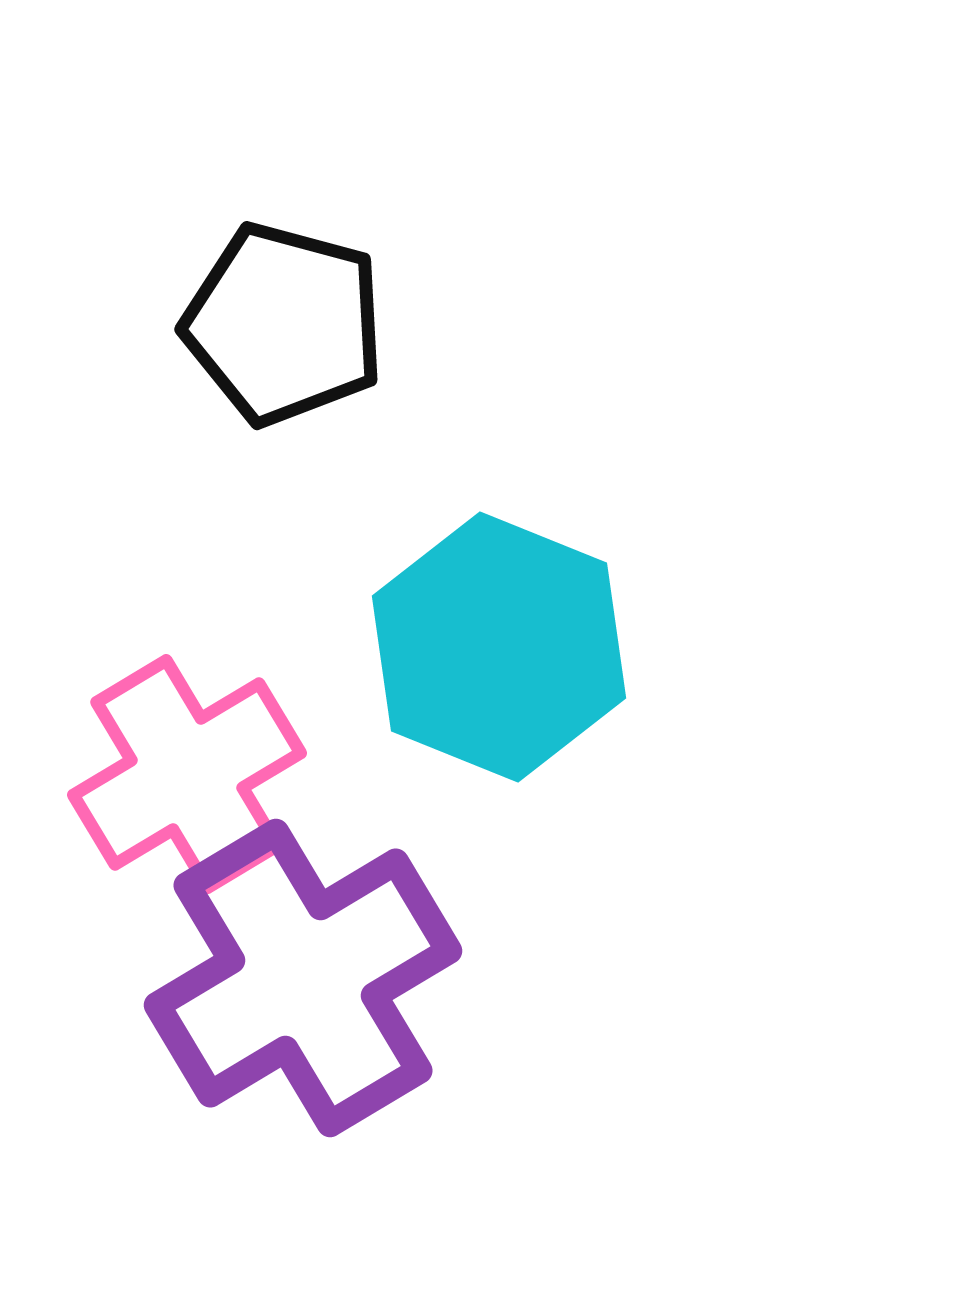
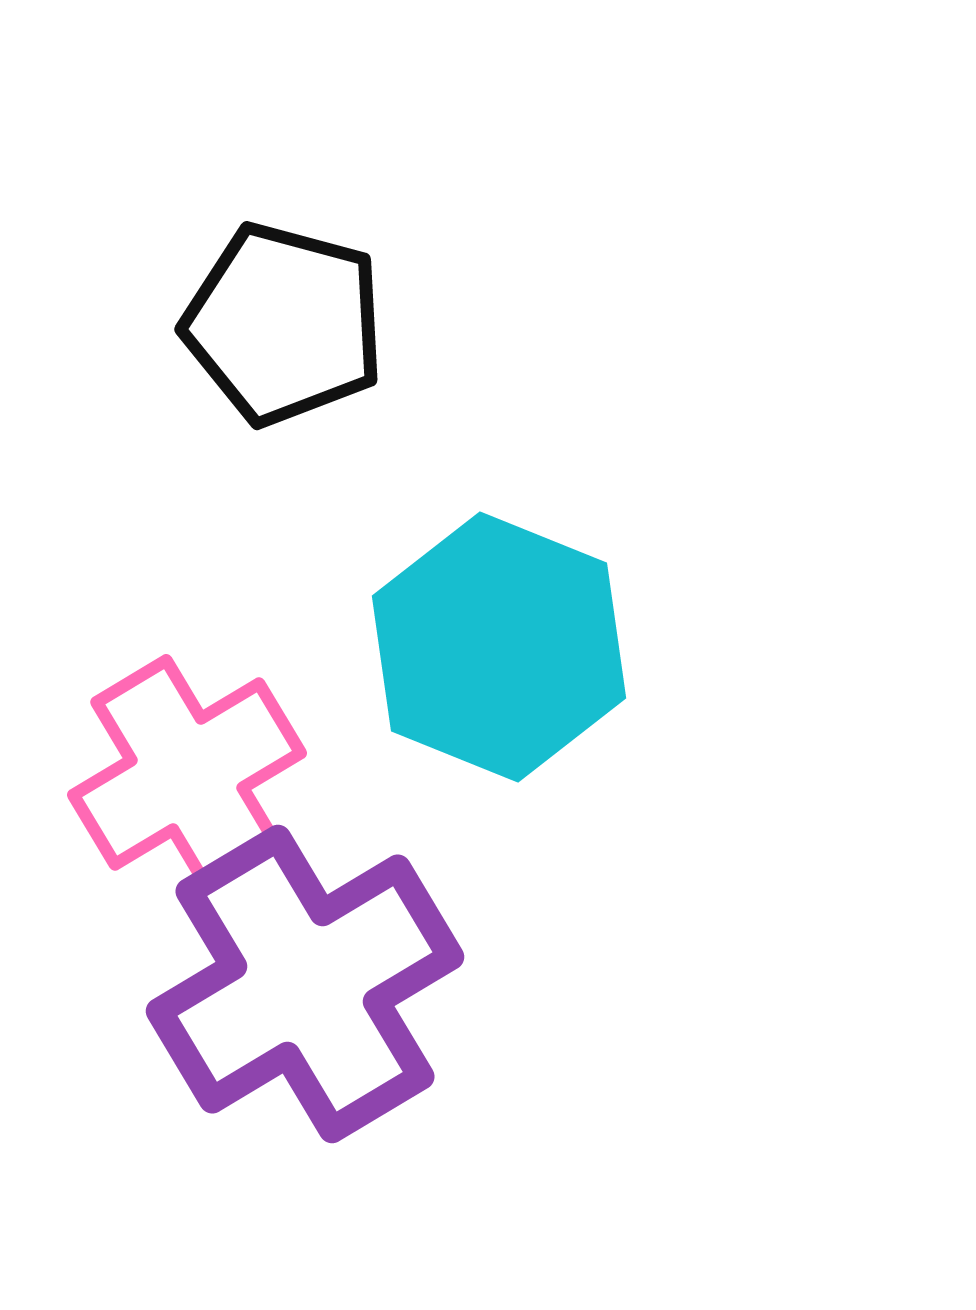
purple cross: moved 2 px right, 6 px down
